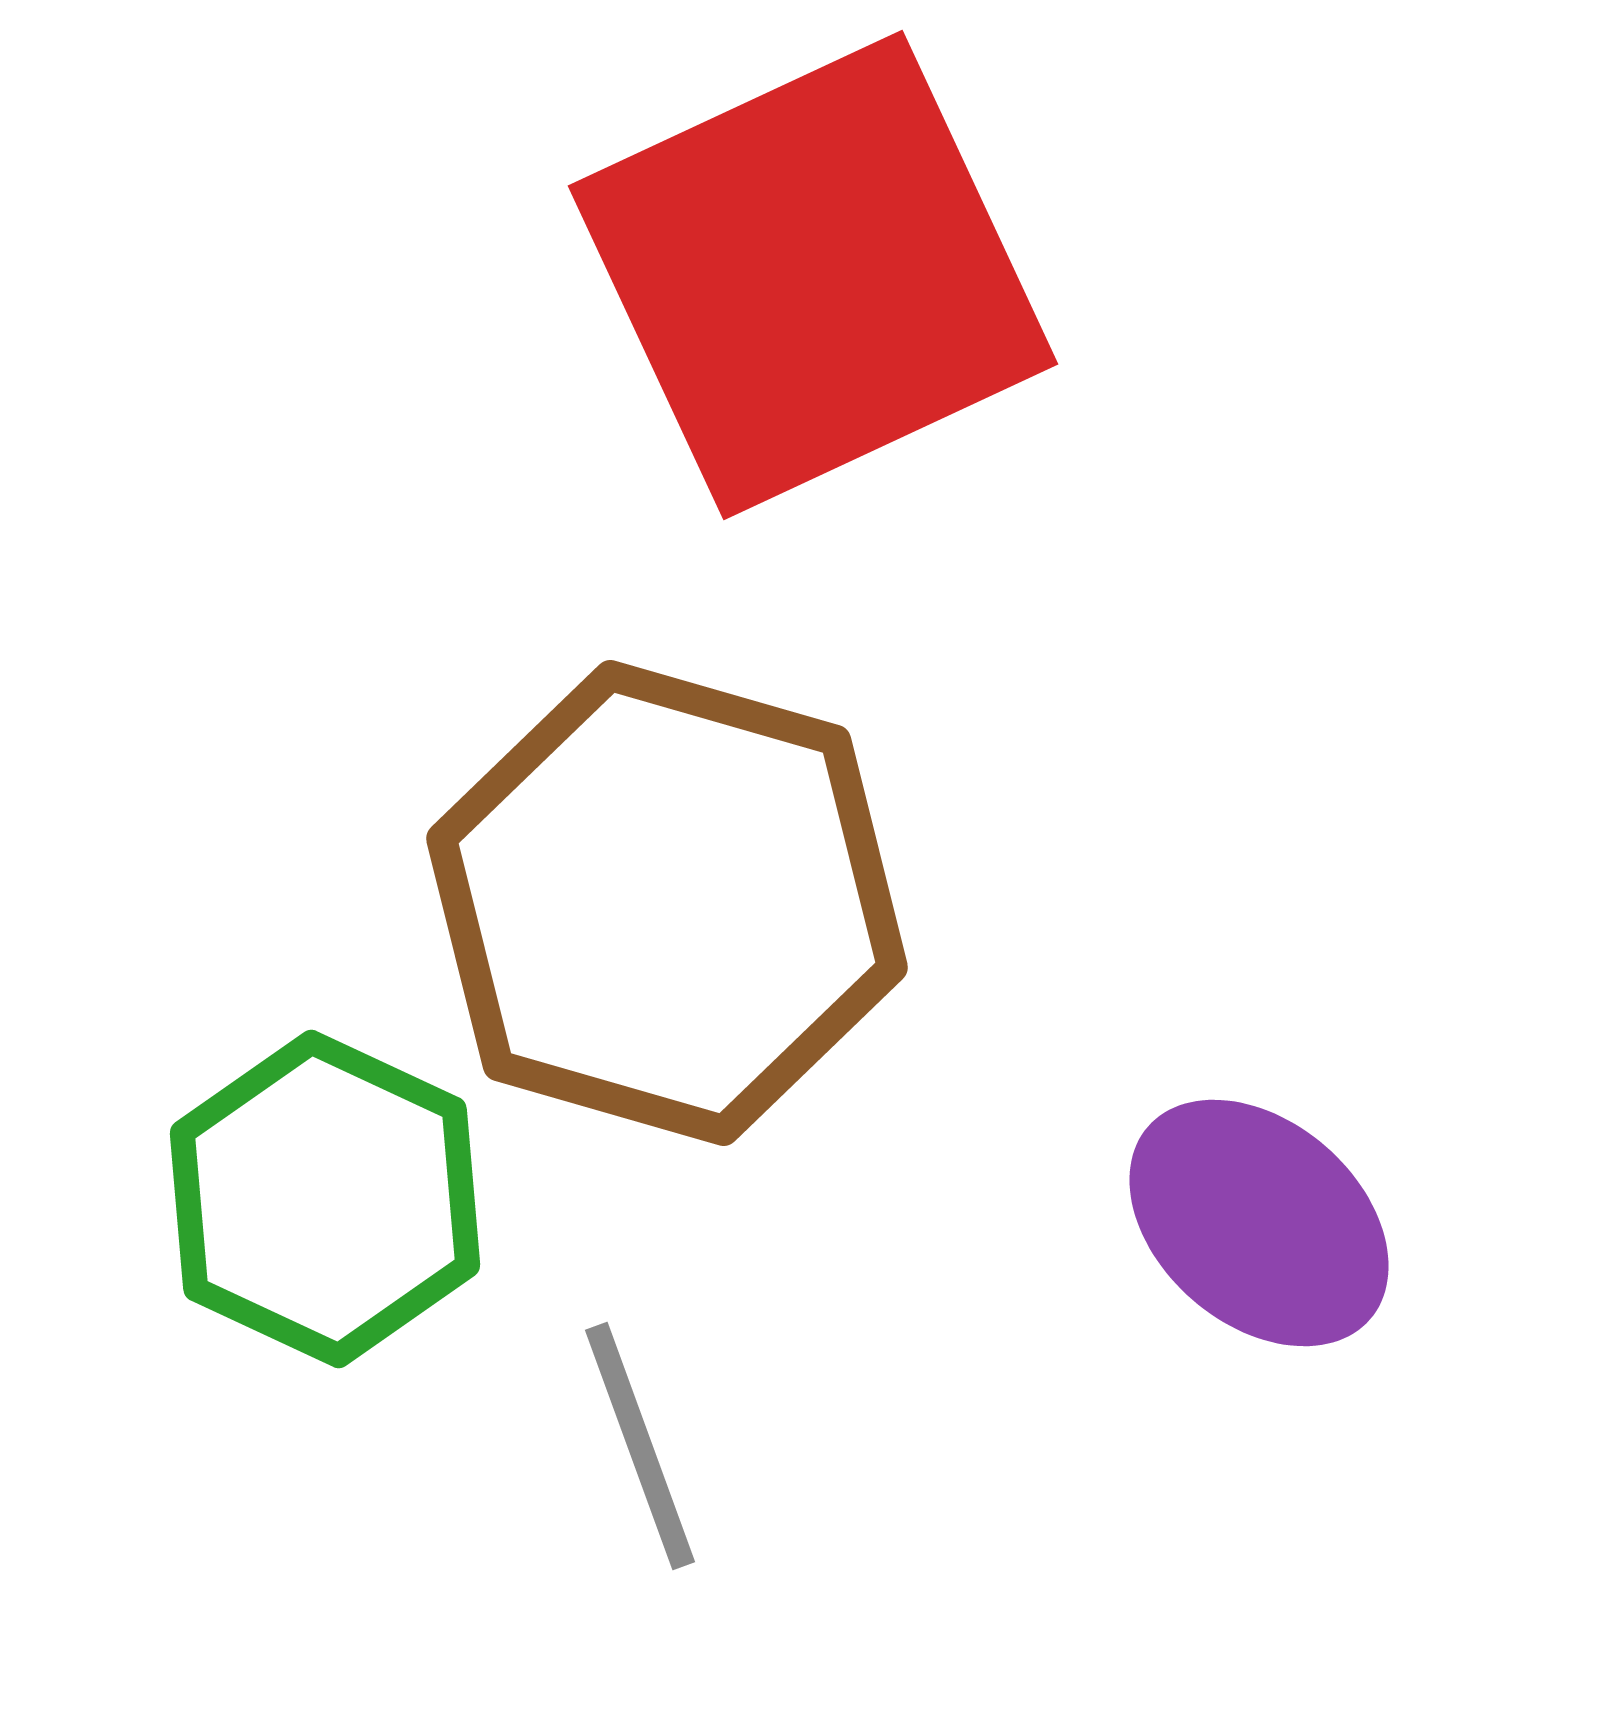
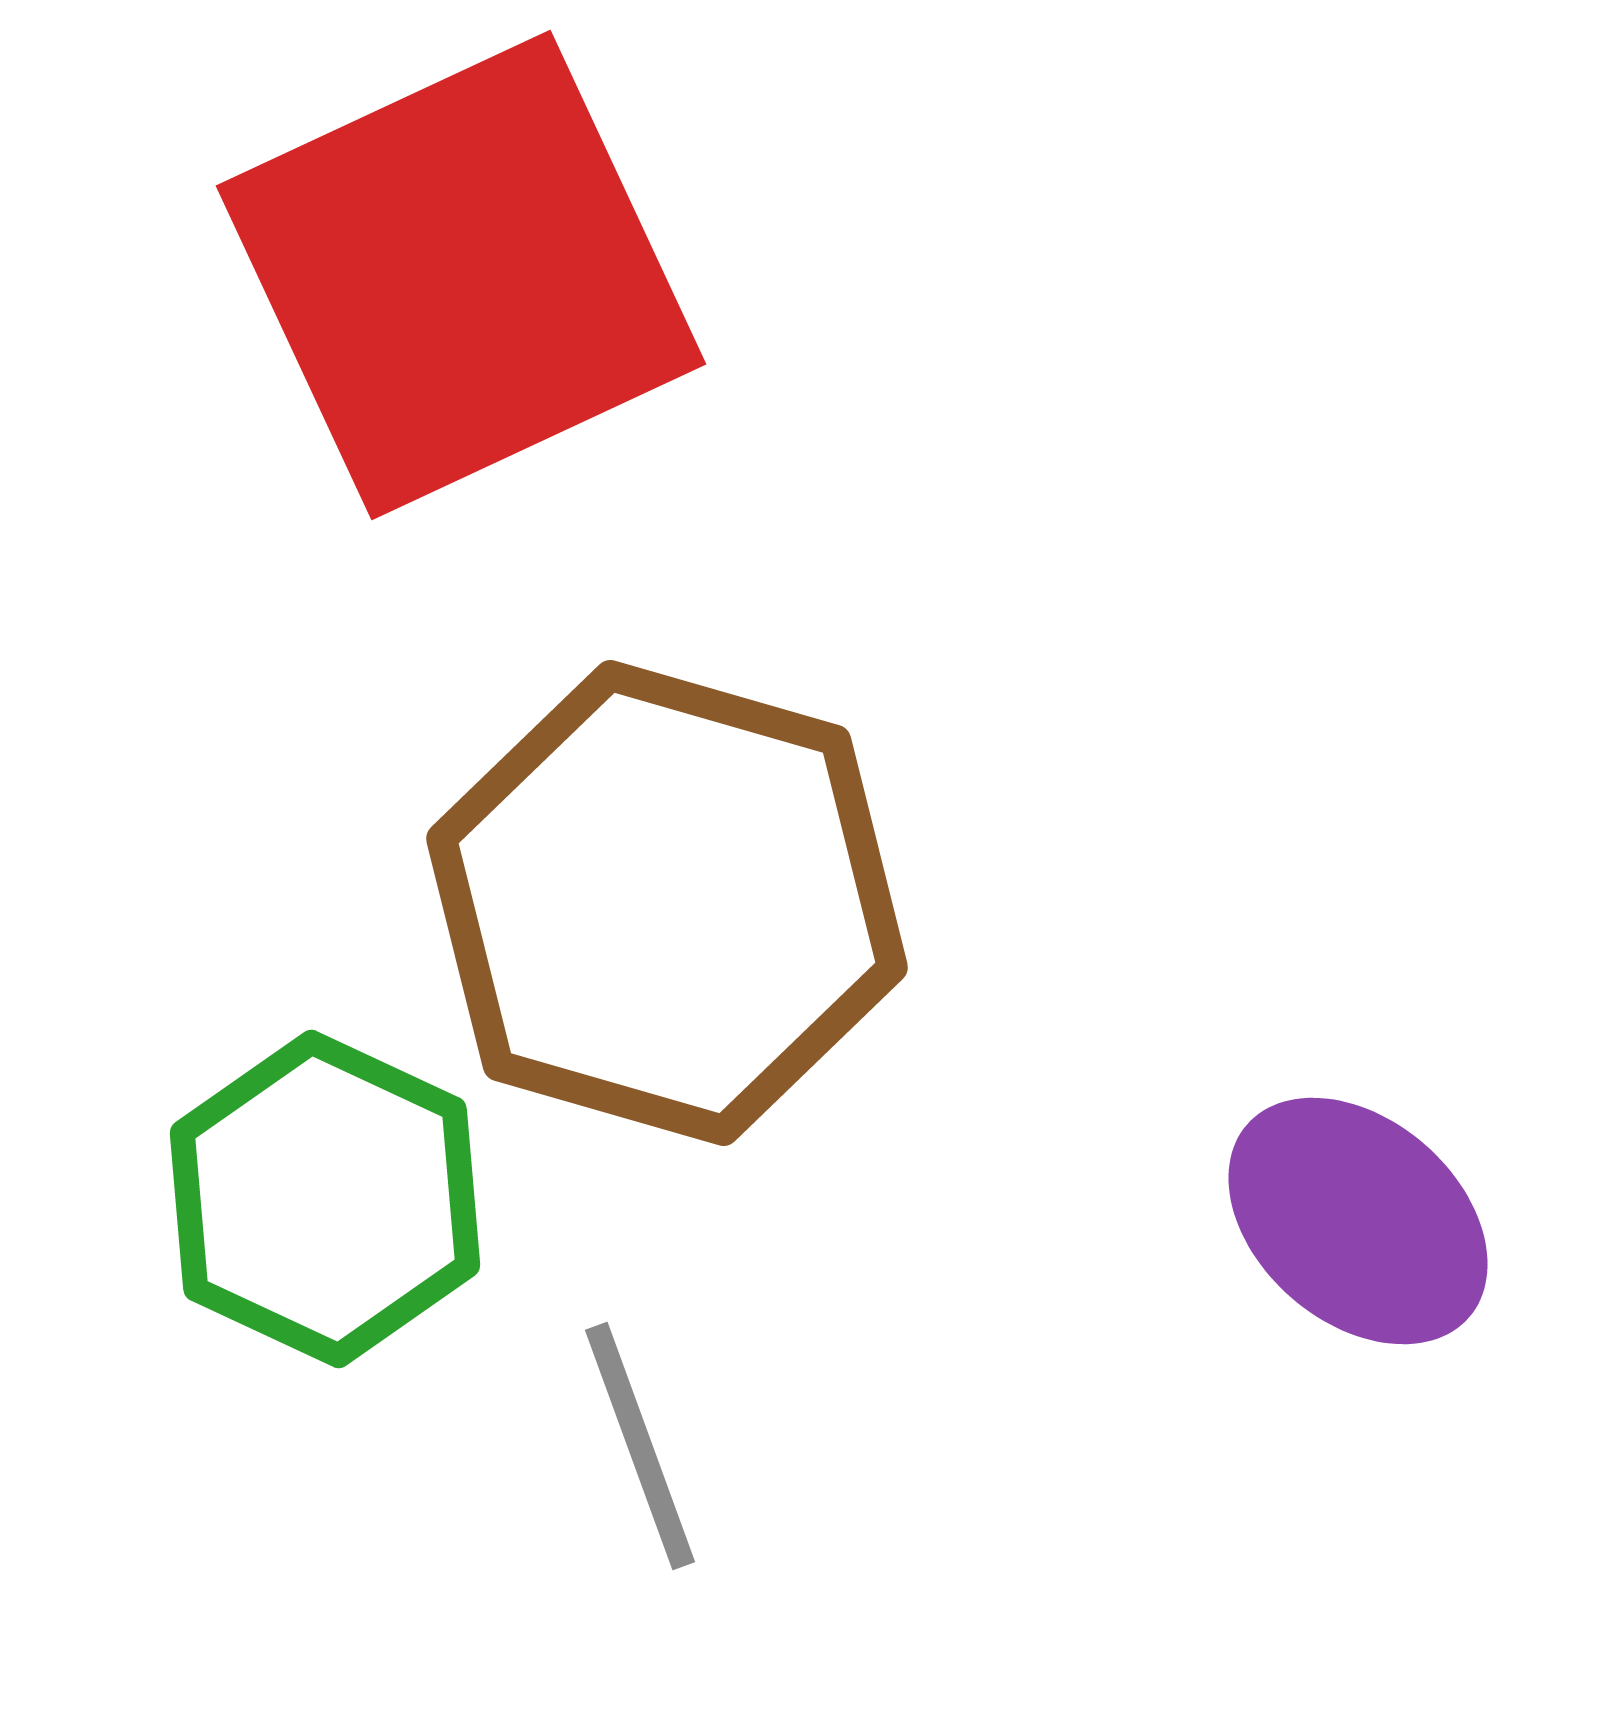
red square: moved 352 px left
purple ellipse: moved 99 px right, 2 px up
